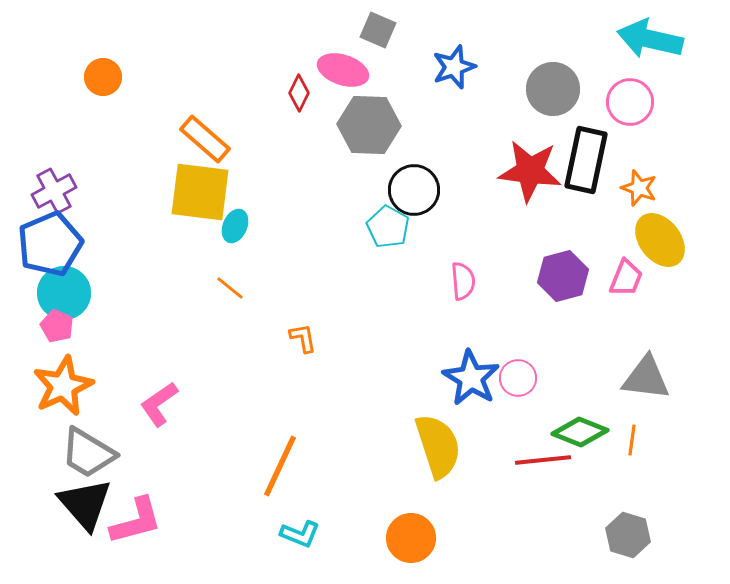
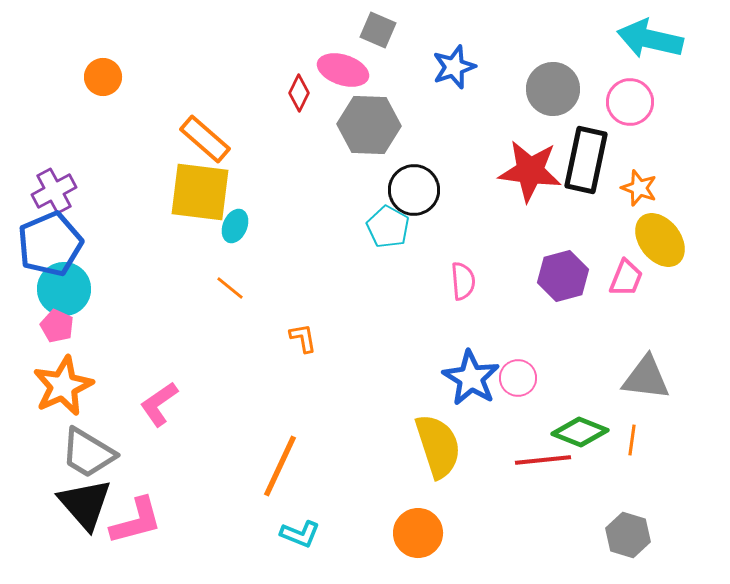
cyan circle at (64, 293): moved 4 px up
orange circle at (411, 538): moved 7 px right, 5 px up
